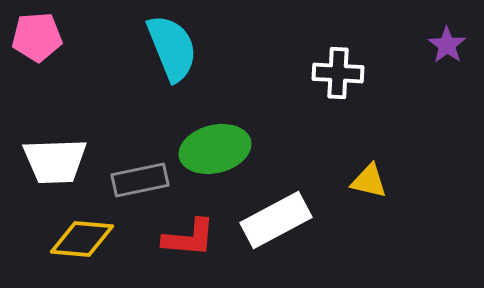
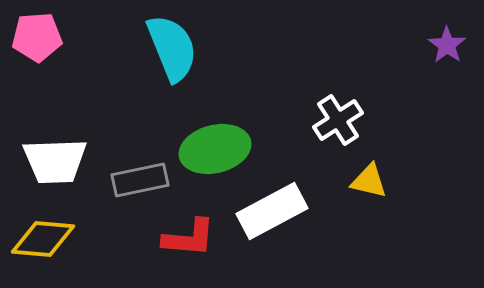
white cross: moved 47 px down; rotated 36 degrees counterclockwise
white rectangle: moved 4 px left, 9 px up
yellow diamond: moved 39 px left
